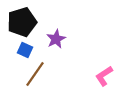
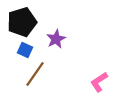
pink L-shape: moved 5 px left, 6 px down
